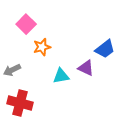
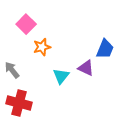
blue trapezoid: rotated 30 degrees counterclockwise
gray arrow: rotated 78 degrees clockwise
cyan triangle: rotated 42 degrees counterclockwise
red cross: moved 1 px left
